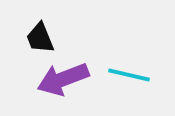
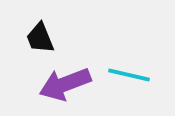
purple arrow: moved 2 px right, 5 px down
